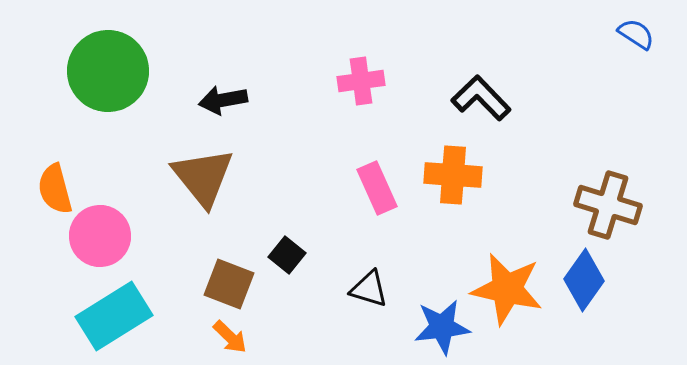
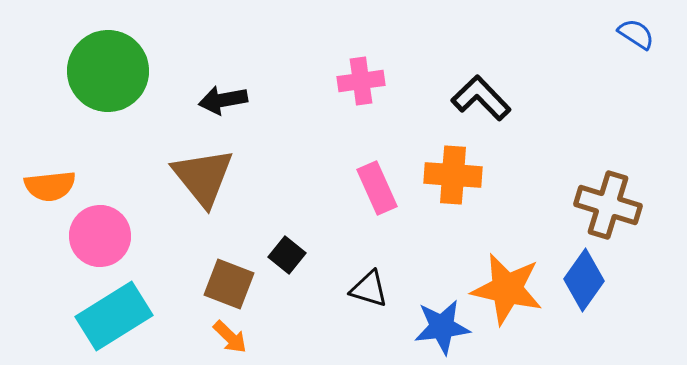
orange semicircle: moved 5 px left, 3 px up; rotated 81 degrees counterclockwise
